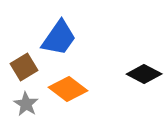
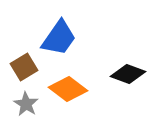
black diamond: moved 16 px left; rotated 8 degrees counterclockwise
